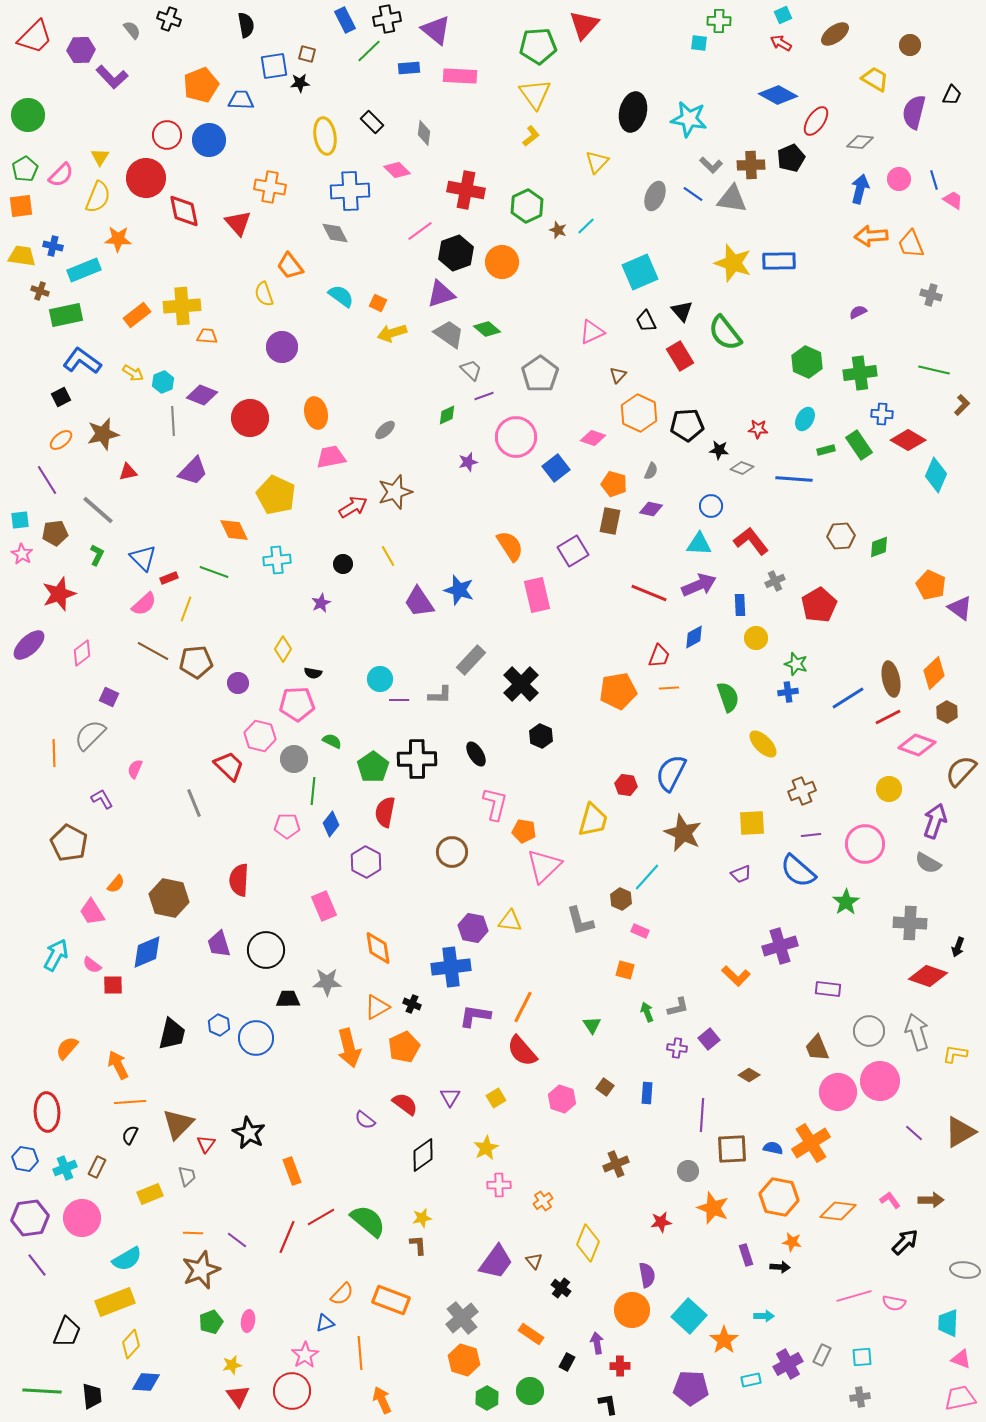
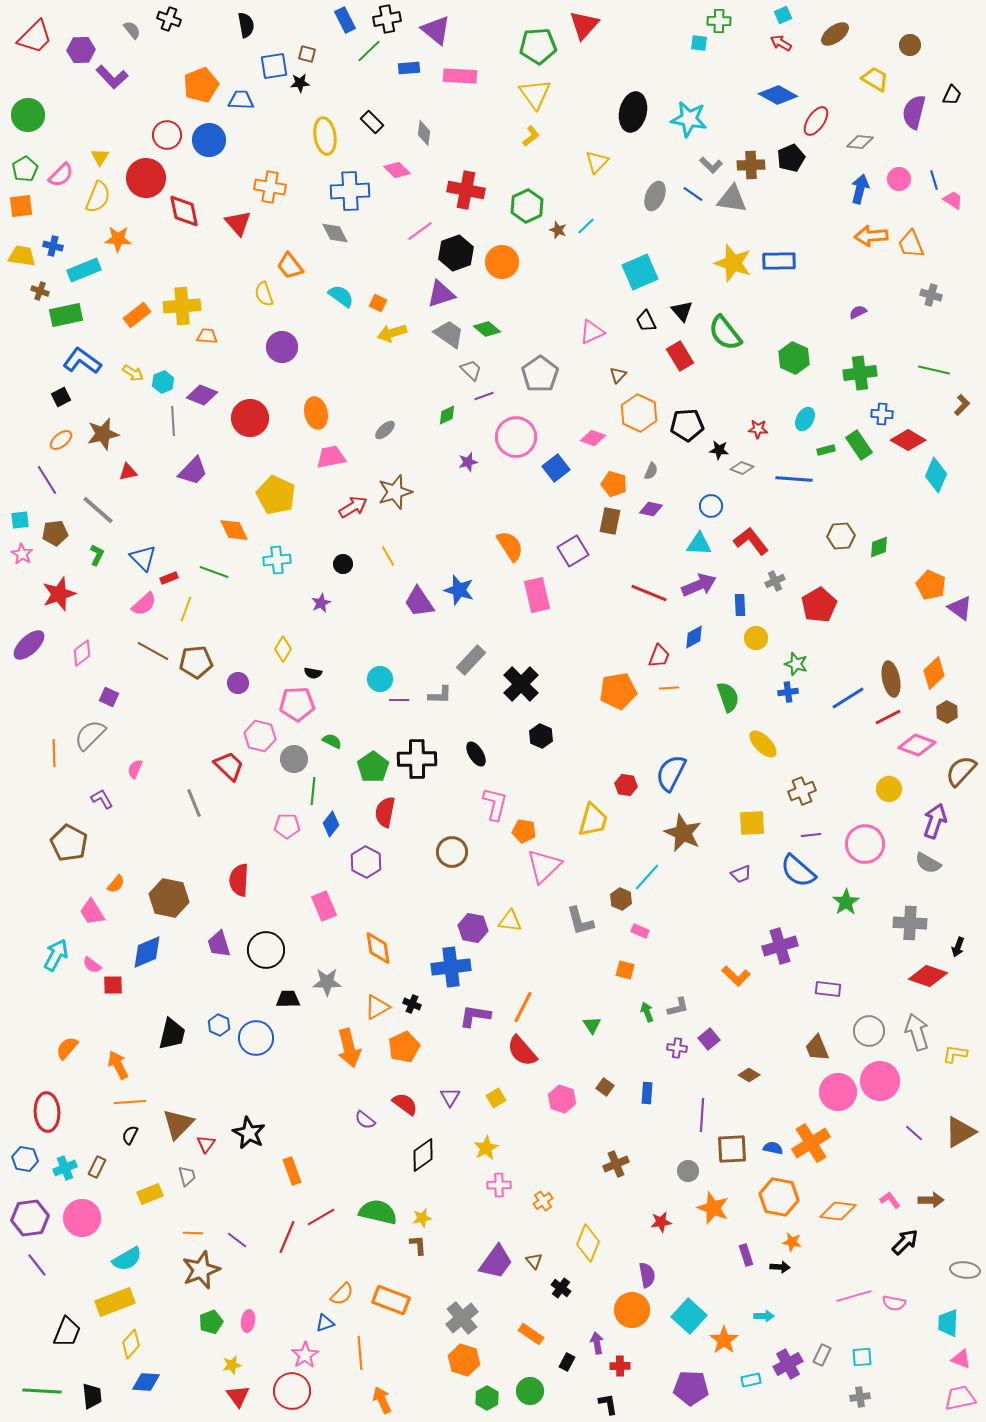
green hexagon at (807, 362): moved 13 px left, 4 px up
green semicircle at (368, 1221): moved 10 px right, 9 px up; rotated 27 degrees counterclockwise
